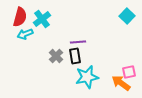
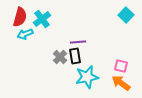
cyan square: moved 1 px left, 1 px up
gray cross: moved 4 px right, 1 px down
pink square: moved 8 px left, 6 px up; rotated 24 degrees clockwise
